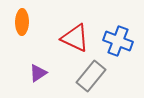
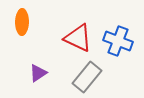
red triangle: moved 3 px right
gray rectangle: moved 4 px left, 1 px down
